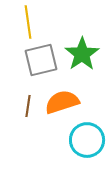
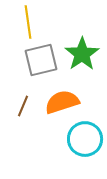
brown line: moved 5 px left; rotated 15 degrees clockwise
cyan circle: moved 2 px left, 1 px up
